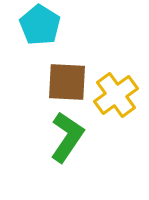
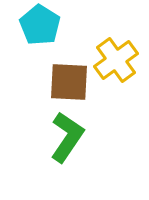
brown square: moved 2 px right
yellow cross: moved 35 px up
